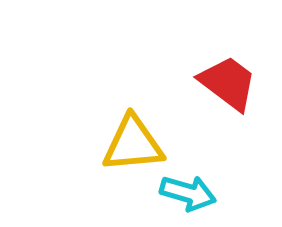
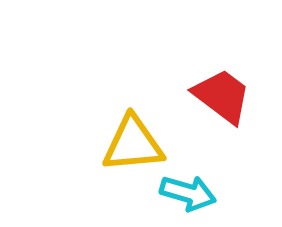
red trapezoid: moved 6 px left, 13 px down
